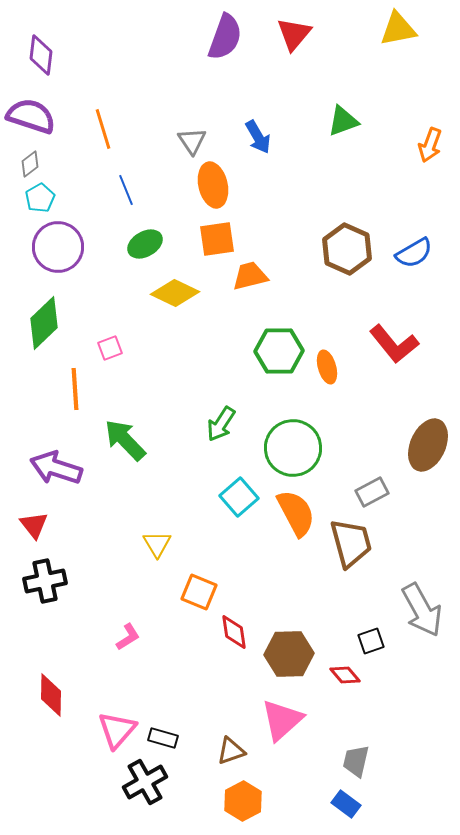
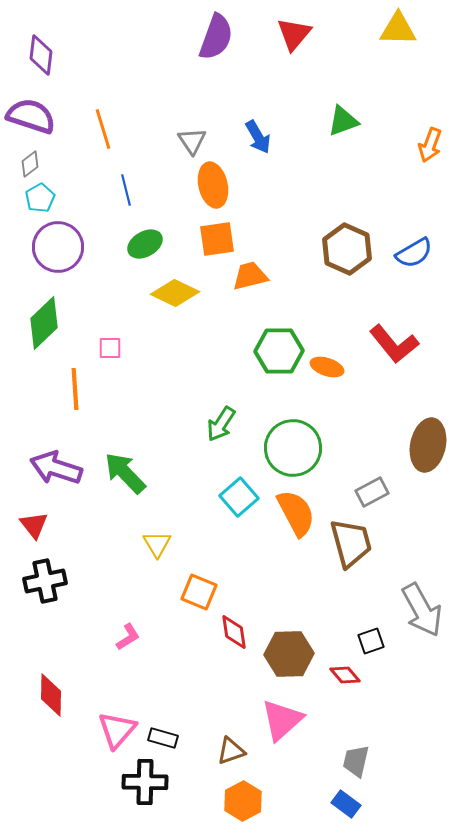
yellow triangle at (398, 29): rotated 12 degrees clockwise
purple semicircle at (225, 37): moved 9 px left
blue line at (126, 190): rotated 8 degrees clockwise
pink square at (110, 348): rotated 20 degrees clockwise
orange ellipse at (327, 367): rotated 56 degrees counterclockwise
green arrow at (125, 440): moved 33 px down
brown ellipse at (428, 445): rotated 12 degrees counterclockwise
black cross at (145, 782): rotated 30 degrees clockwise
